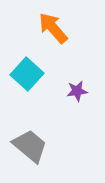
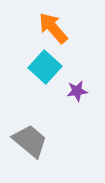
cyan square: moved 18 px right, 7 px up
gray trapezoid: moved 5 px up
